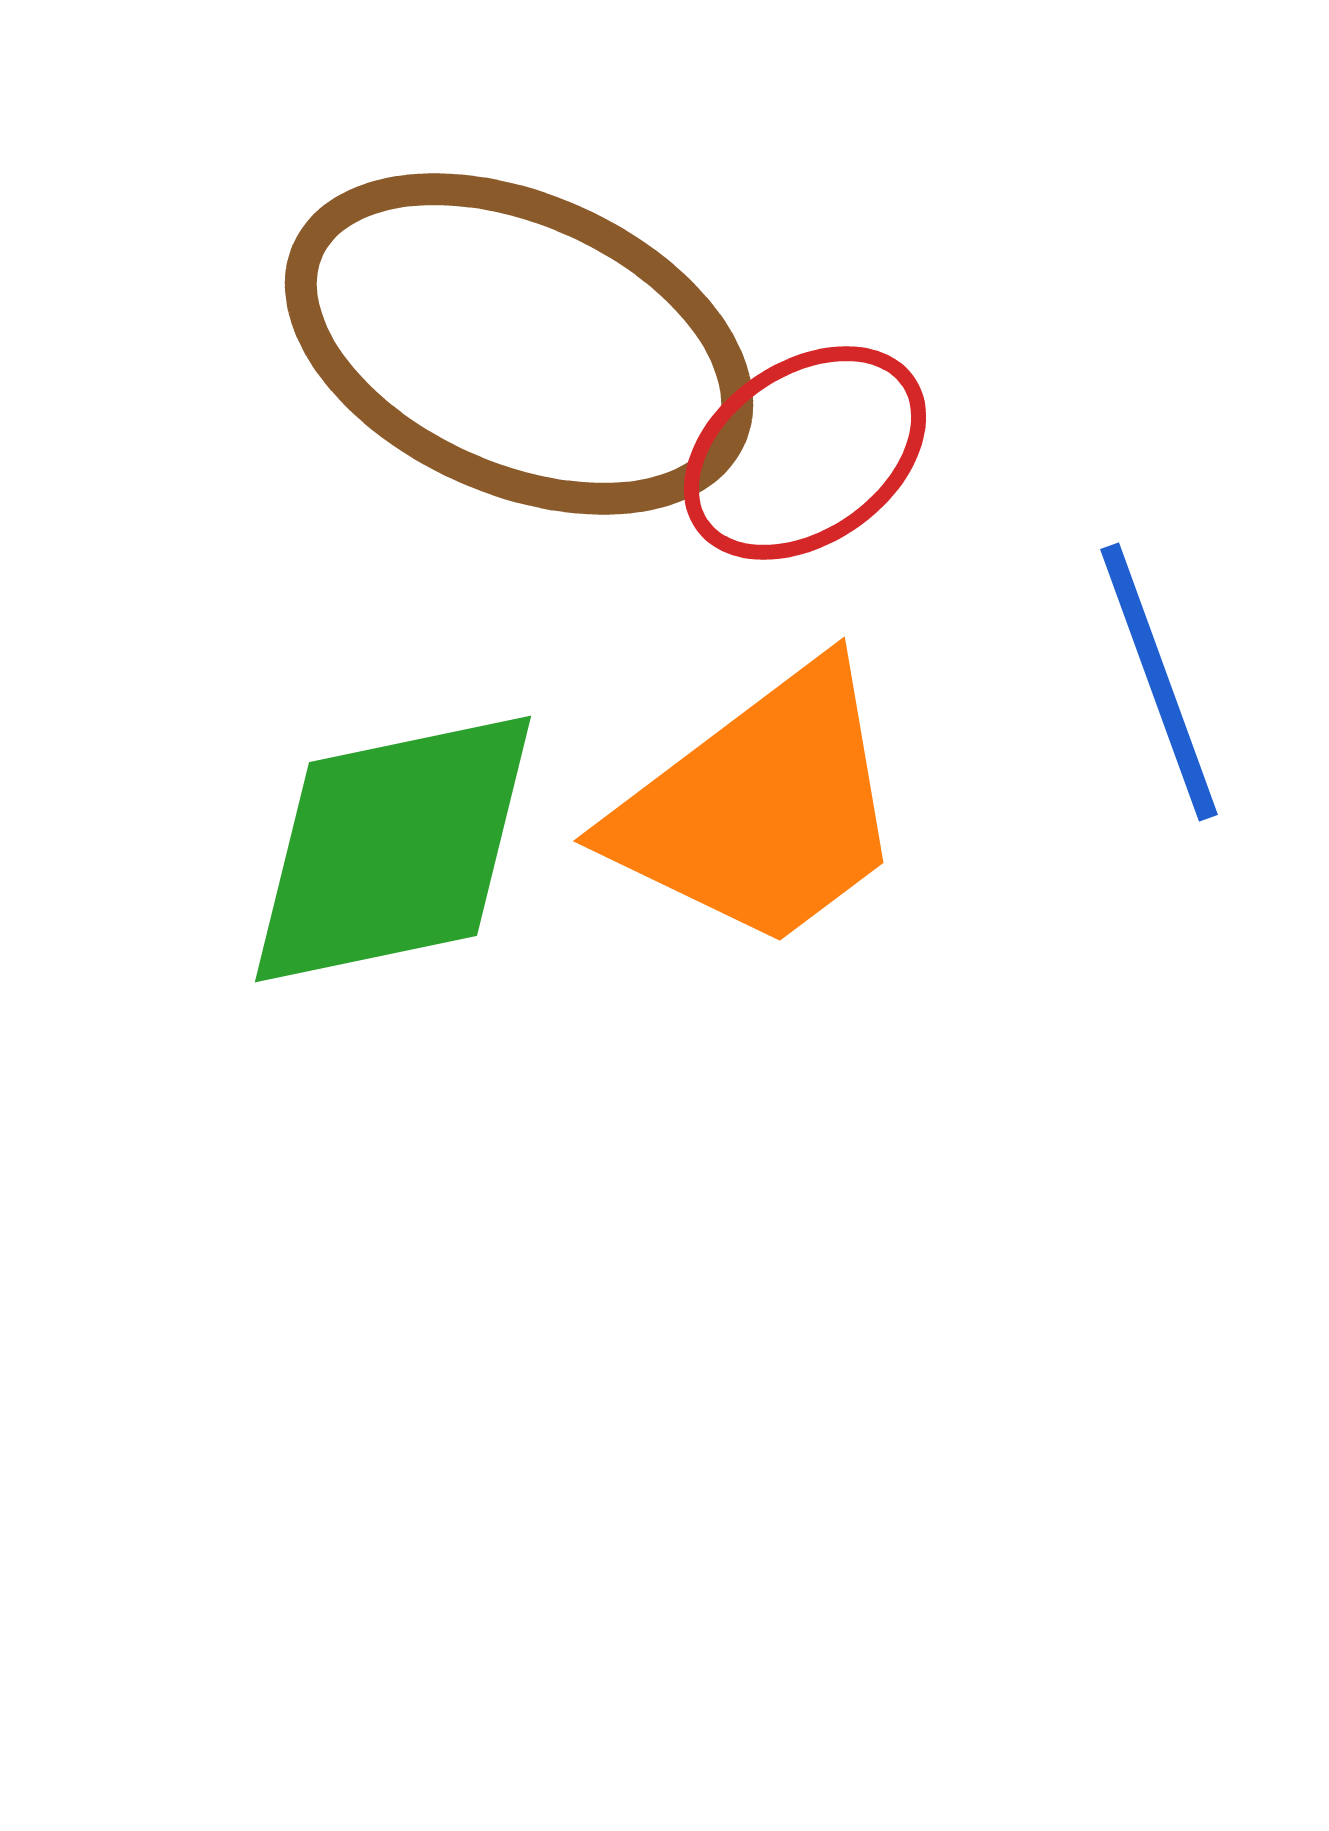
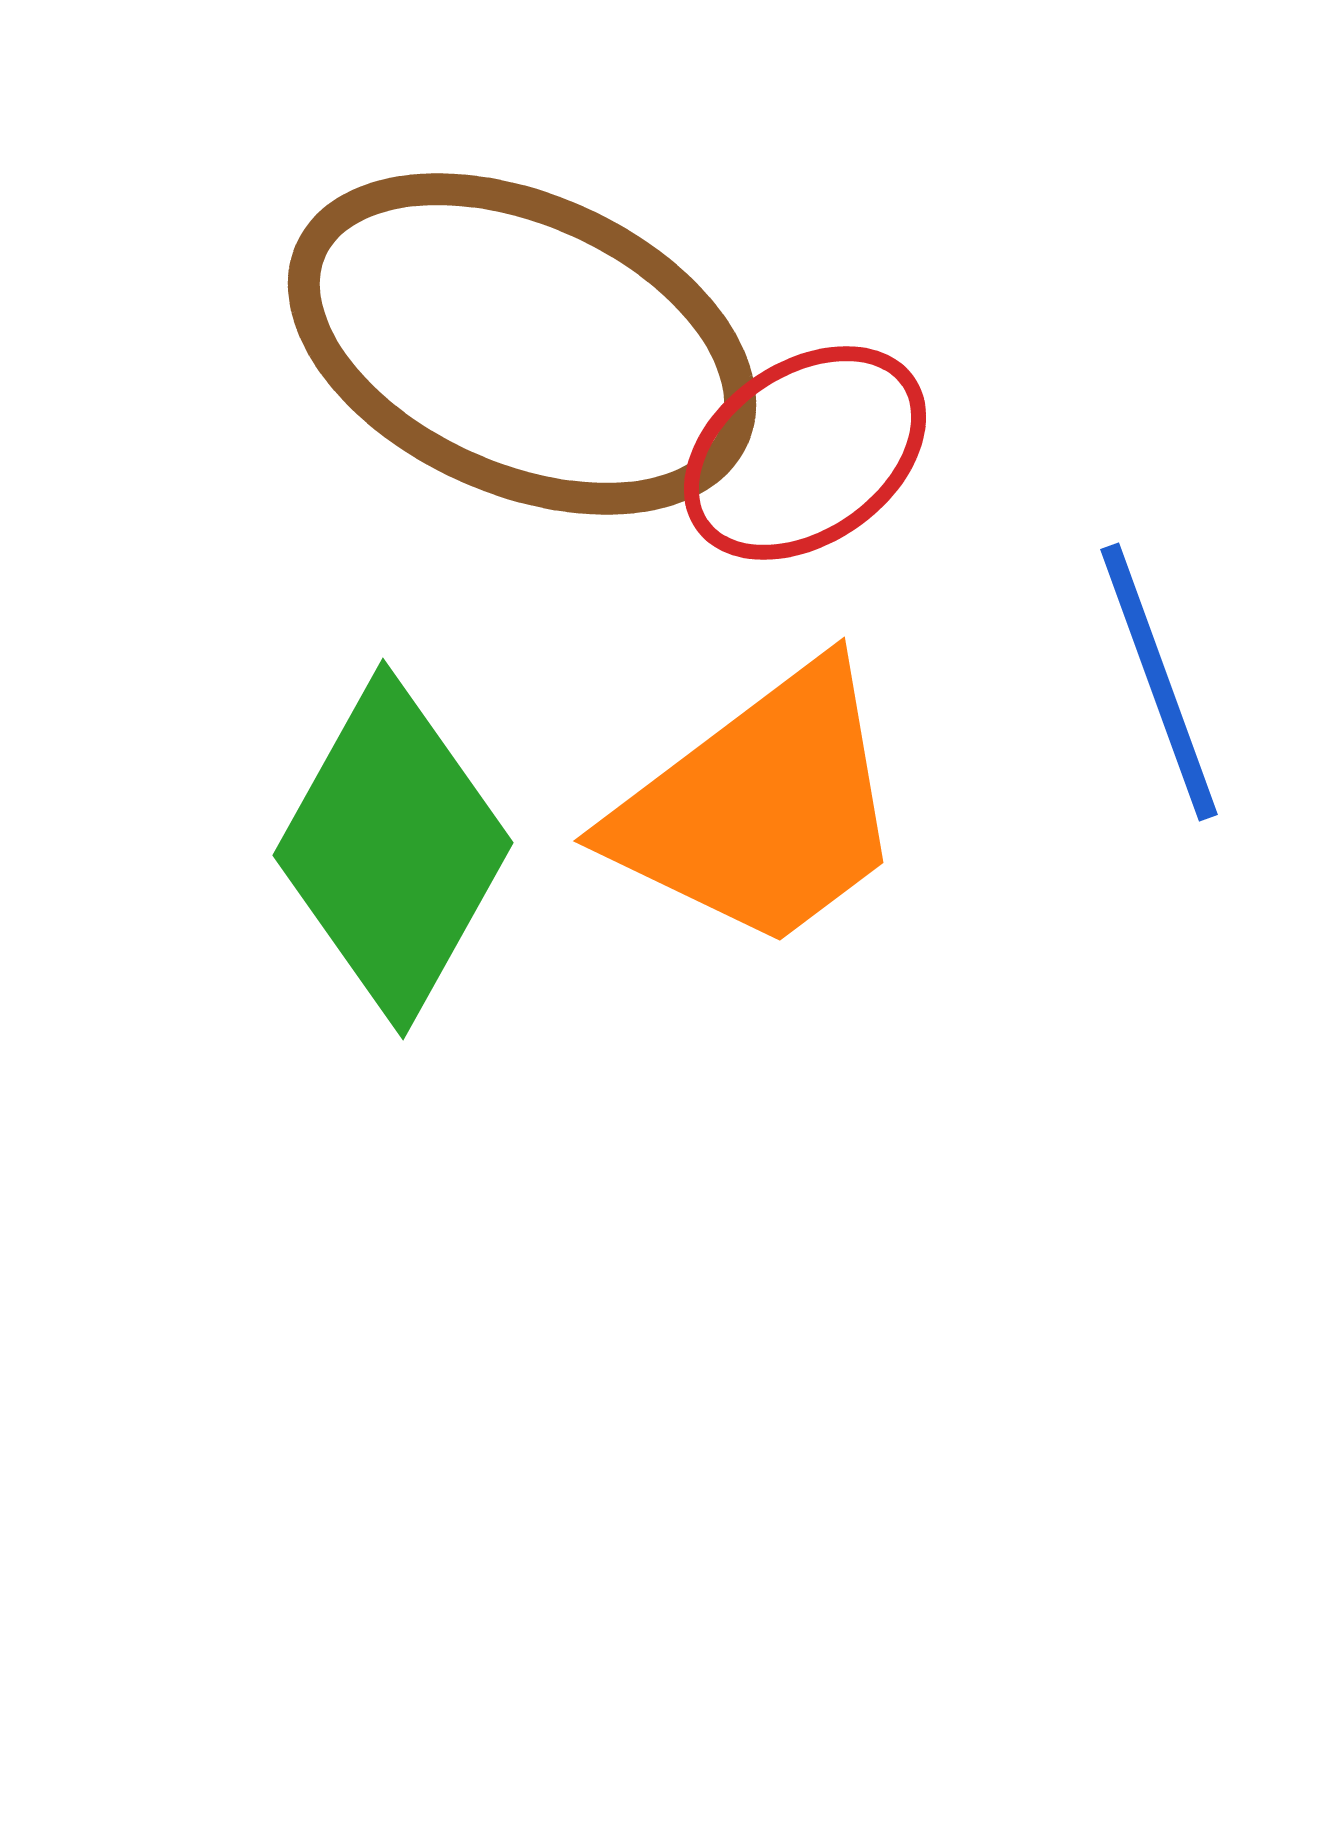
brown ellipse: moved 3 px right
green diamond: rotated 49 degrees counterclockwise
